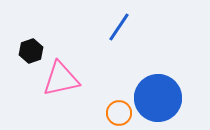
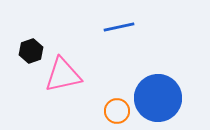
blue line: rotated 44 degrees clockwise
pink triangle: moved 2 px right, 4 px up
orange circle: moved 2 px left, 2 px up
